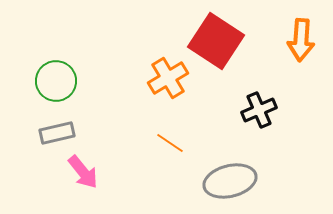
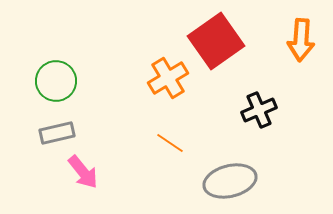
red square: rotated 22 degrees clockwise
